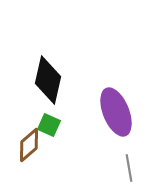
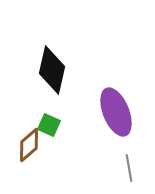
black diamond: moved 4 px right, 10 px up
